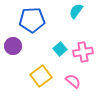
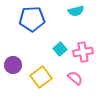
cyan semicircle: rotated 140 degrees counterclockwise
blue pentagon: moved 1 px up
purple circle: moved 19 px down
yellow square: moved 1 px down
pink semicircle: moved 2 px right, 3 px up
